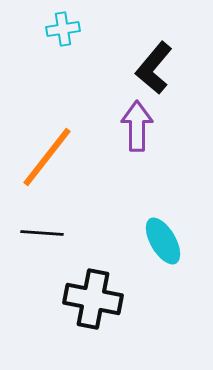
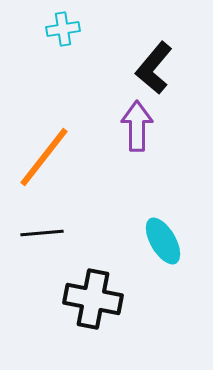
orange line: moved 3 px left
black line: rotated 9 degrees counterclockwise
